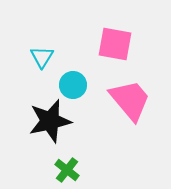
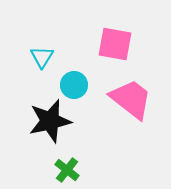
cyan circle: moved 1 px right
pink trapezoid: moved 1 px right, 1 px up; rotated 12 degrees counterclockwise
